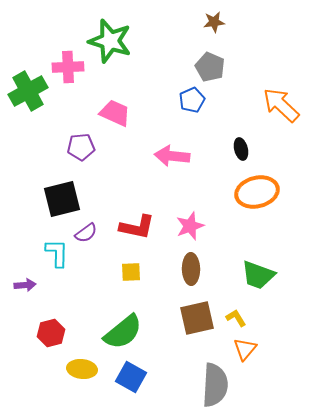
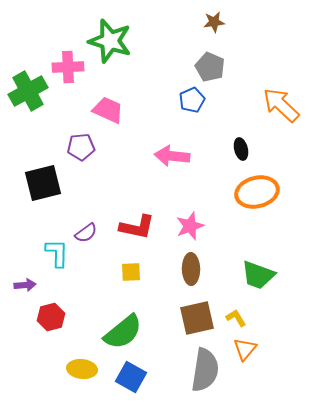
pink trapezoid: moved 7 px left, 3 px up
black square: moved 19 px left, 16 px up
red hexagon: moved 16 px up
gray semicircle: moved 10 px left, 15 px up; rotated 6 degrees clockwise
